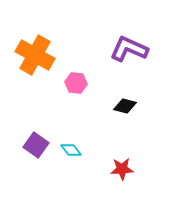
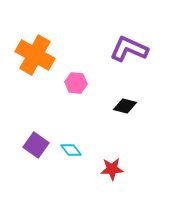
red star: moved 10 px left
